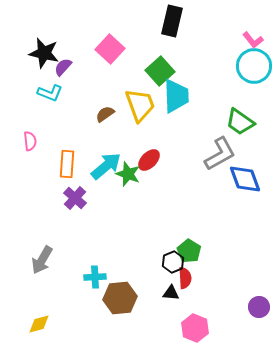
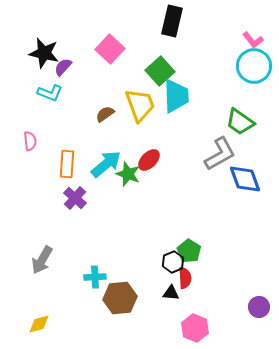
cyan arrow: moved 2 px up
